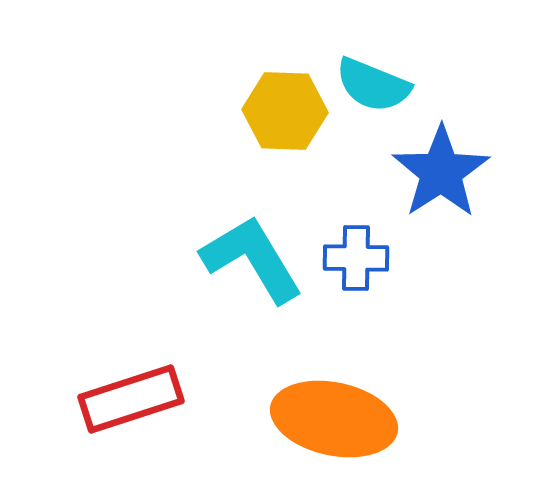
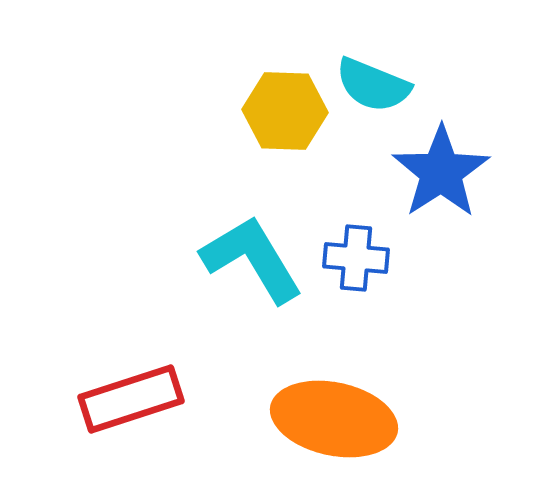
blue cross: rotated 4 degrees clockwise
